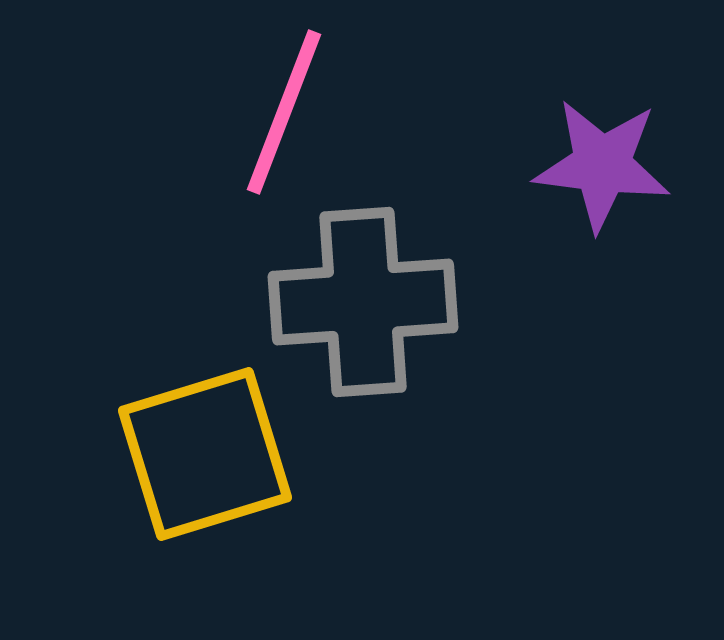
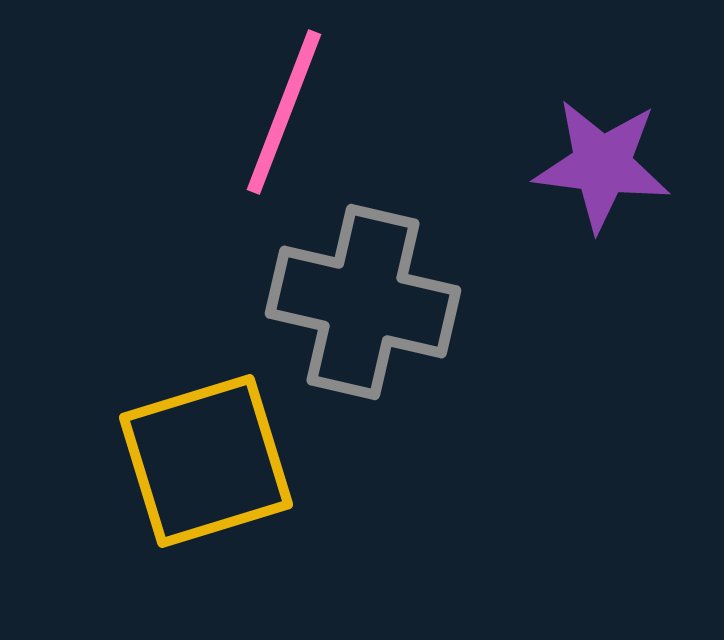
gray cross: rotated 17 degrees clockwise
yellow square: moved 1 px right, 7 px down
